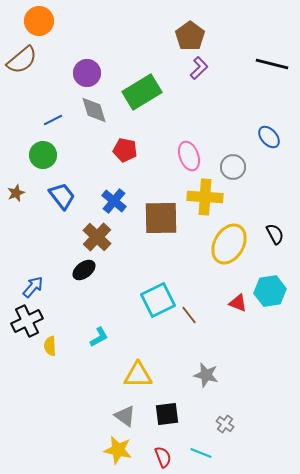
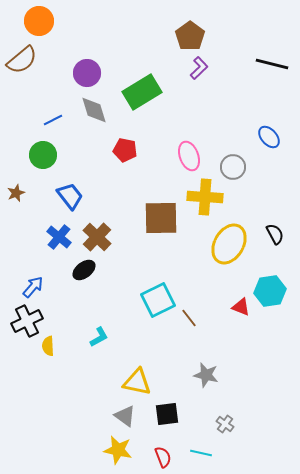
blue trapezoid: moved 8 px right
blue cross: moved 55 px left, 36 px down
red triangle: moved 3 px right, 4 px down
brown line: moved 3 px down
yellow semicircle: moved 2 px left
yellow triangle: moved 1 px left, 7 px down; rotated 12 degrees clockwise
cyan line: rotated 10 degrees counterclockwise
